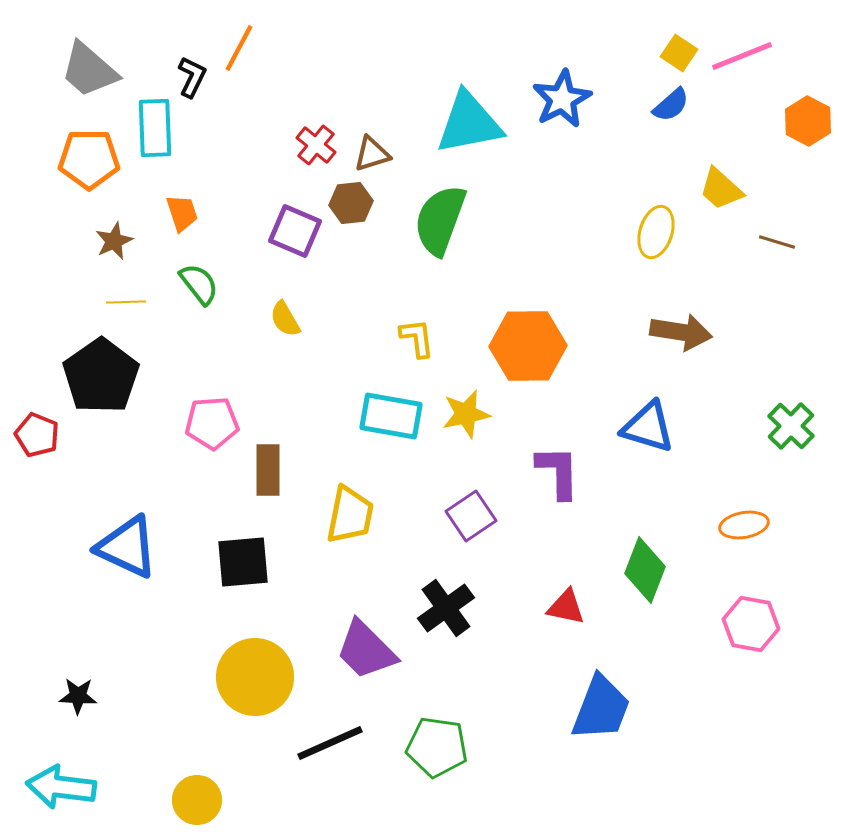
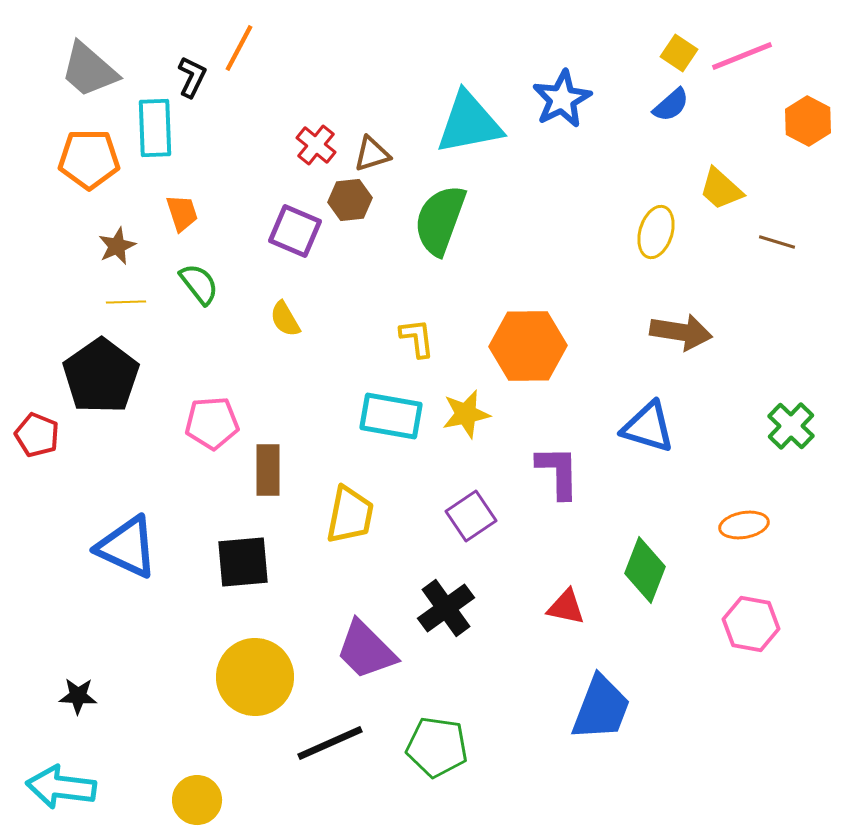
brown hexagon at (351, 203): moved 1 px left, 3 px up
brown star at (114, 241): moved 3 px right, 5 px down
